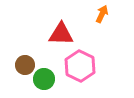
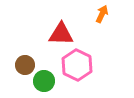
pink hexagon: moved 3 px left, 1 px up
green circle: moved 2 px down
